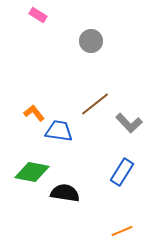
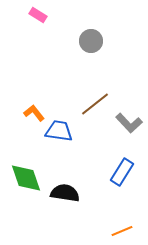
green diamond: moved 6 px left, 6 px down; rotated 60 degrees clockwise
